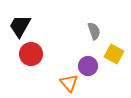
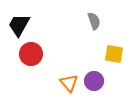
black trapezoid: moved 1 px left, 1 px up
gray semicircle: moved 10 px up
yellow square: rotated 18 degrees counterclockwise
purple circle: moved 6 px right, 15 px down
